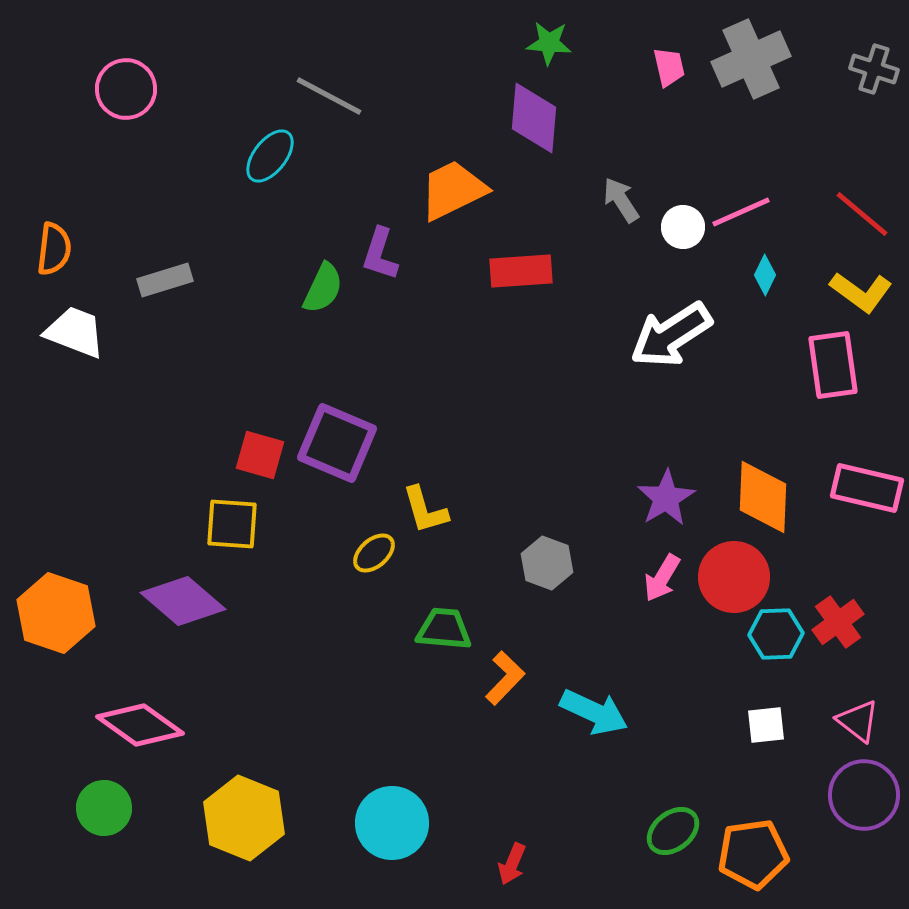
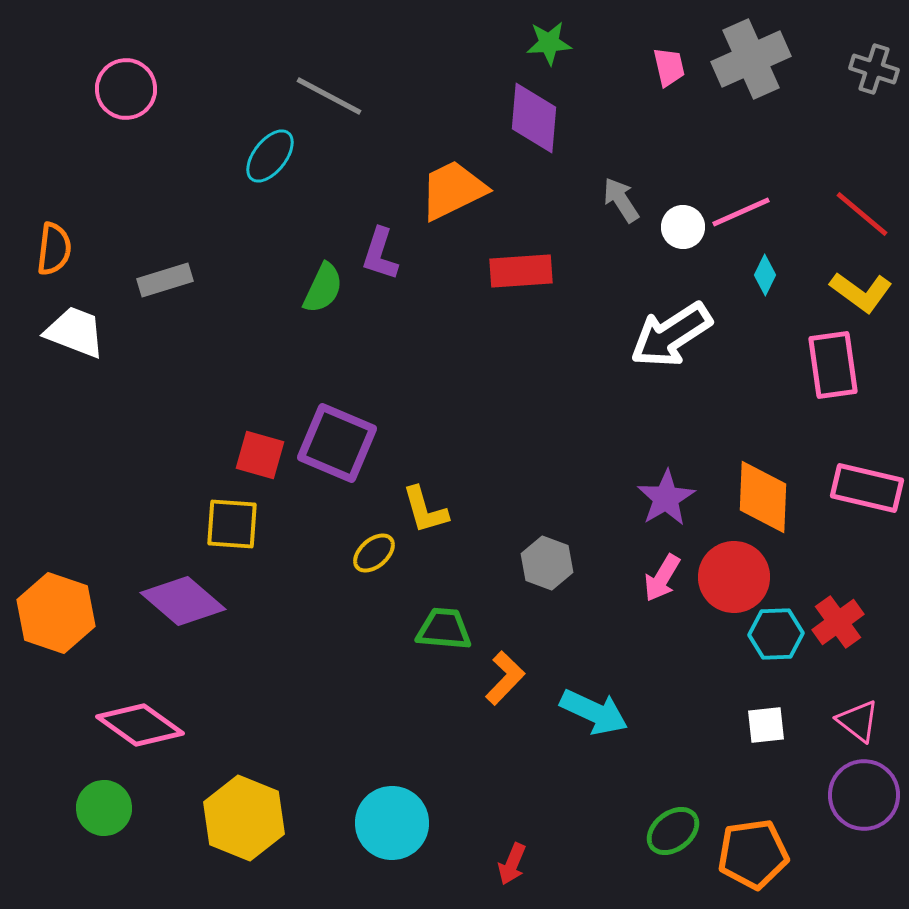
green star at (549, 43): rotated 9 degrees counterclockwise
